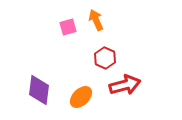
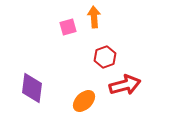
orange arrow: moved 2 px left, 3 px up; rotated 20 degrees clockwise
red hexagon: moved 1 px up; rotated 15 degrees clockwise
purple diamond: moved 7 px left, 2 px up
orange ellipse: moved 3 px right, 4 px down
